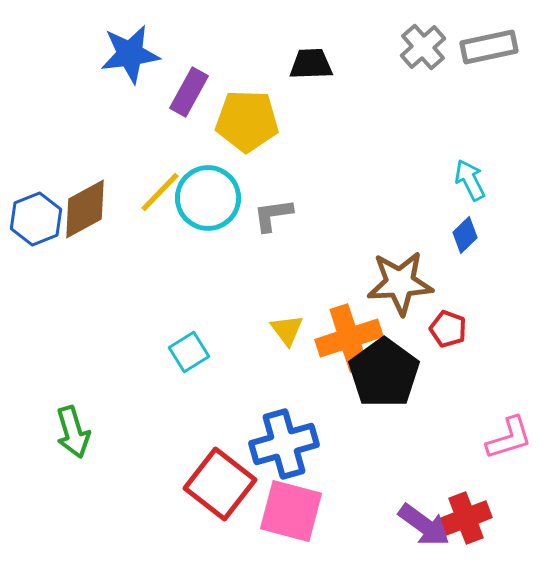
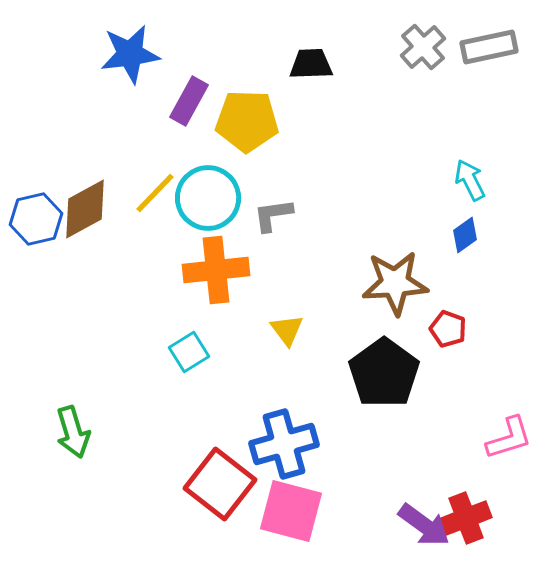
purple rectangle: moved 9 px down
yellow line: moved 5 px left, 1 px down
blue hexagon: rotated 9 degrees clockwise
blue diamond: rotated 9 degrees clockwise
brown star: moved 5 px left
orange cross: moved 133 px left, 68 px up; rotated 12 degrees clockwise
